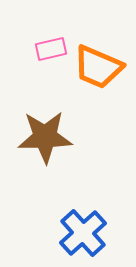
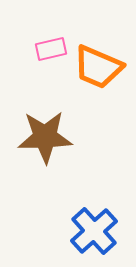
blue cross: moved 11 px right, 2 px up
